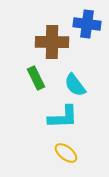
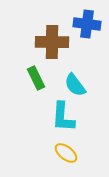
cyan L-shape: rotated 96 degrees clockwise
